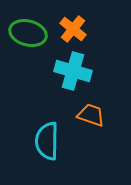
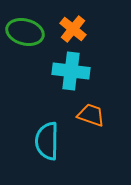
green ellipse: moved 3 px left, 1 px up
cyan cross: moved 2 px left; rotated 9 degrees counterclockwise
